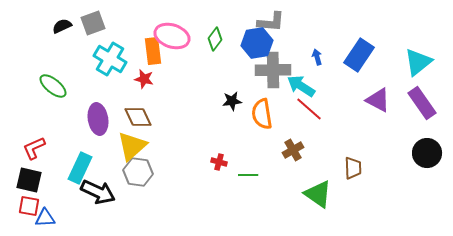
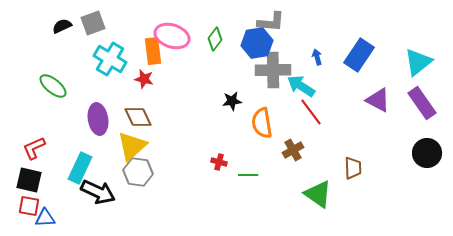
red line: moved 2 px right, 3 px down; rotated 12 degrees clockwise
orange semicircle: moved 9 px down
